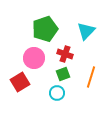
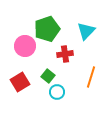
green pentagon: moved 2 px right
red cross: rotated 28 degrees counterclockwise
pink circle: moved 9 px left, 12 px up
green square: moved 15 px left, 2 px down; rotated 32 degrees counterclockwise
cyan circle: moved 1 px up
